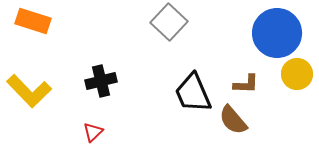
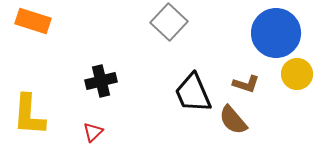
blue circle: moved 1 px left
brown L-shape: rotated 16 degrees clockwise
yellow L-shape: moved 24 px down; rotated 48 degrees clockwise
